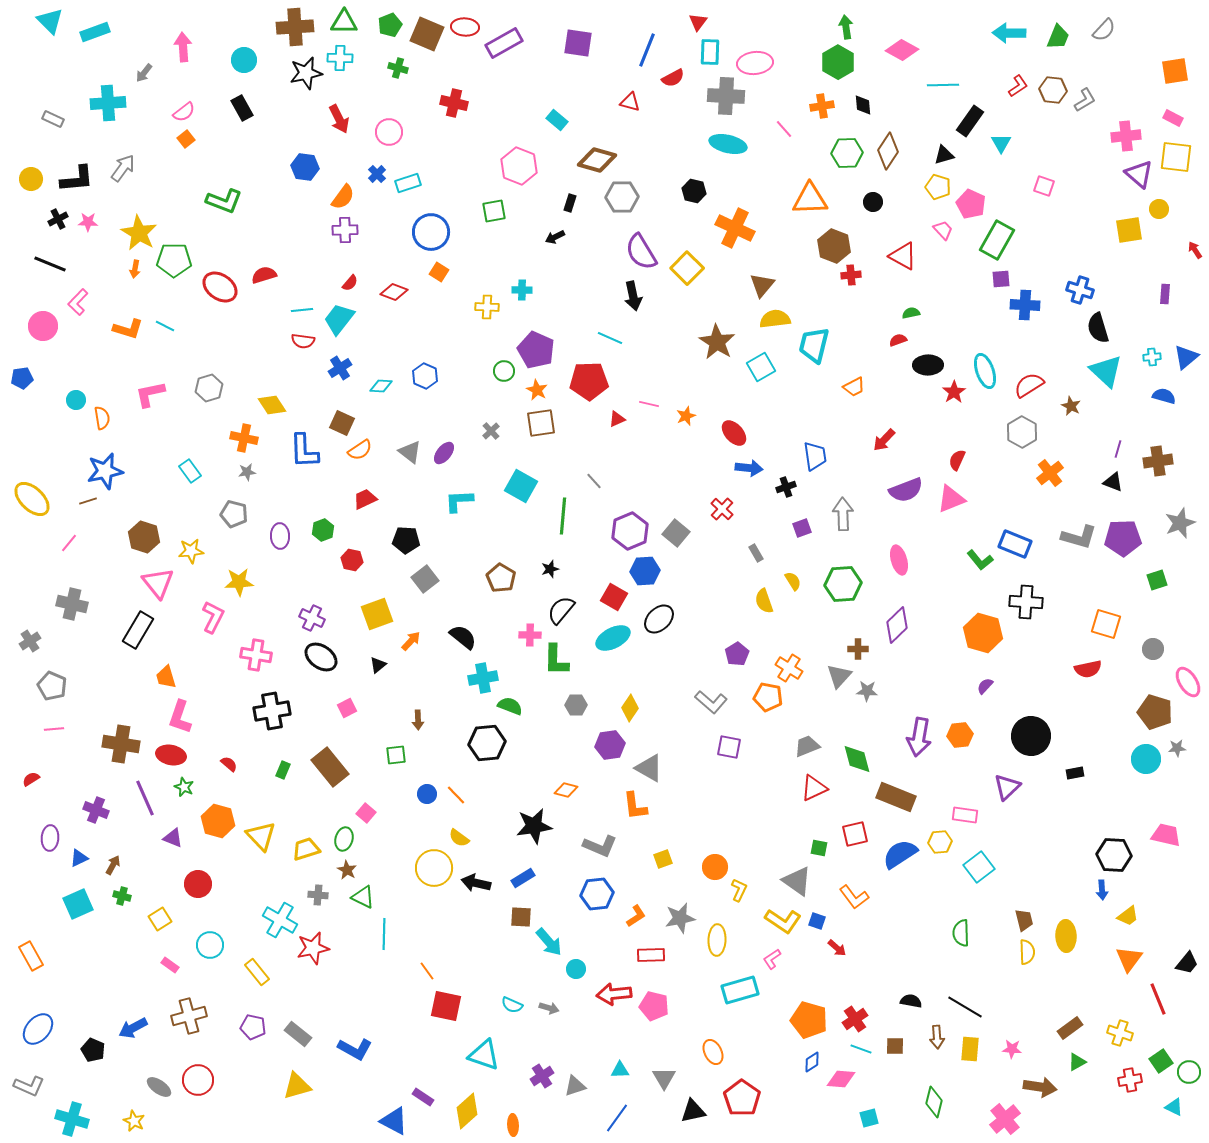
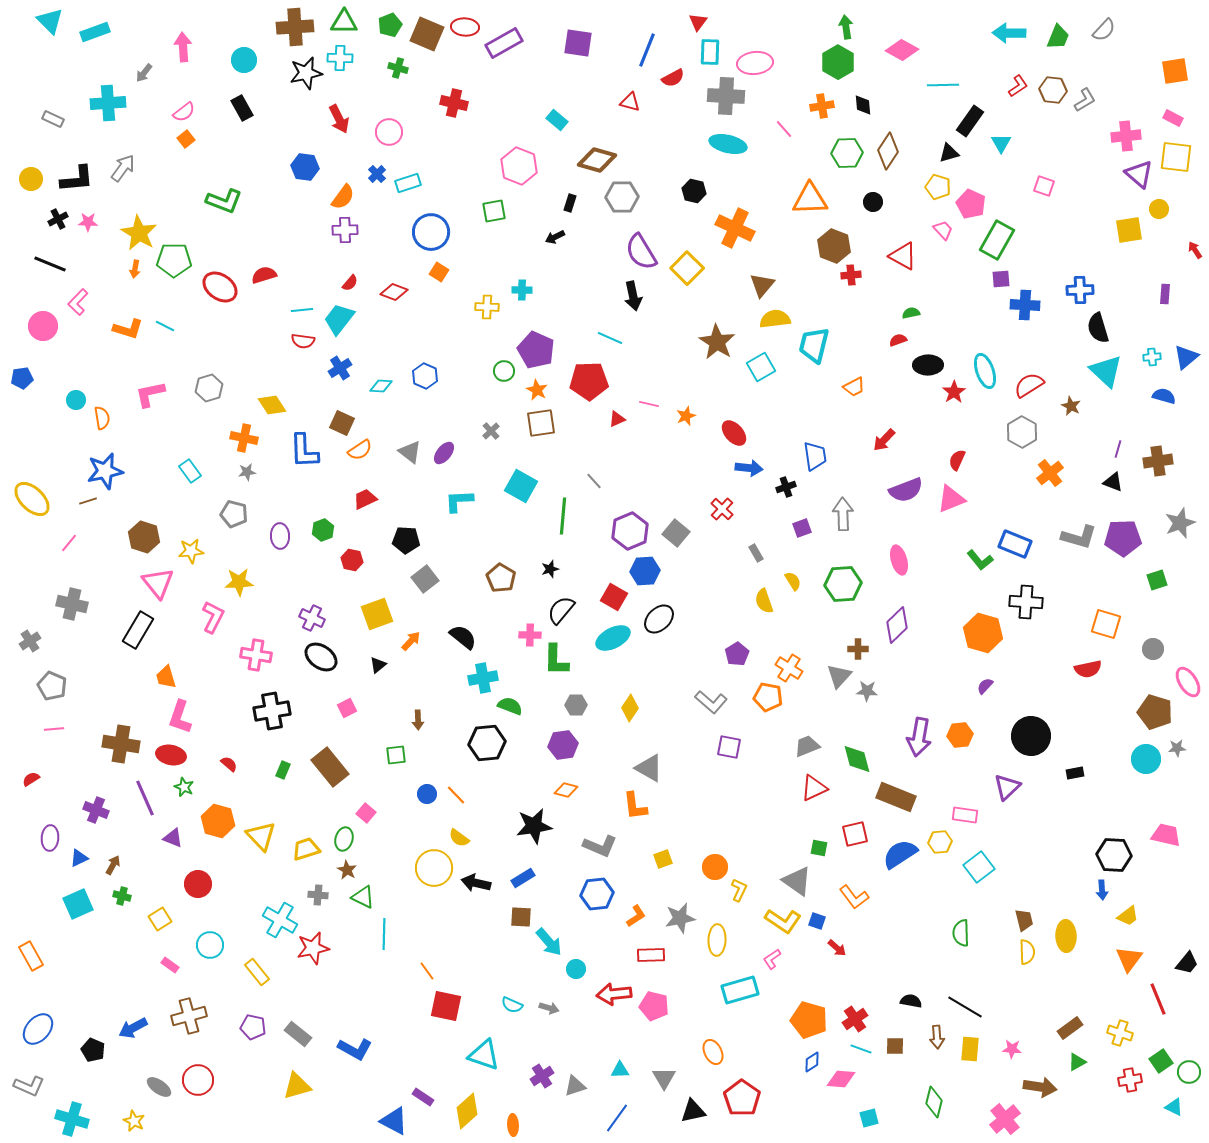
black triangle at (944, 155): moved 5 px right, 2 px up
blue cross at (1080, 290): rotated 20 degrees counterclockwise
purple hexagon at (610, 745): moved 47 px left
